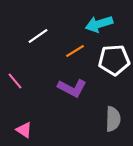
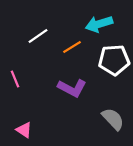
orange line: moved 3 px left, 4 px up
pink line: moved 2 px up; rotated 18 degrees clockwise
gray semicircle: rotated 45 degrees counterclockwise
